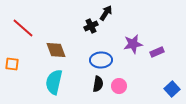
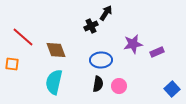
red line: moved 9 px down
